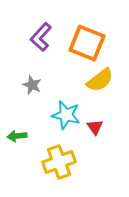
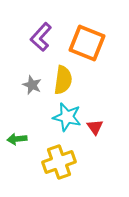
yellow semicircle: moved 37 px left; rotated 44 degrees counterclockwise
cyan star: moved 1 px right, 2 px down
green arrow: moved 3 px down
